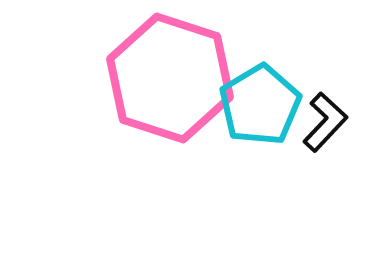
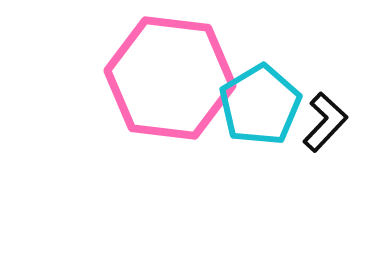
pink hexagon: rotated 11 degrees counterclockwise
